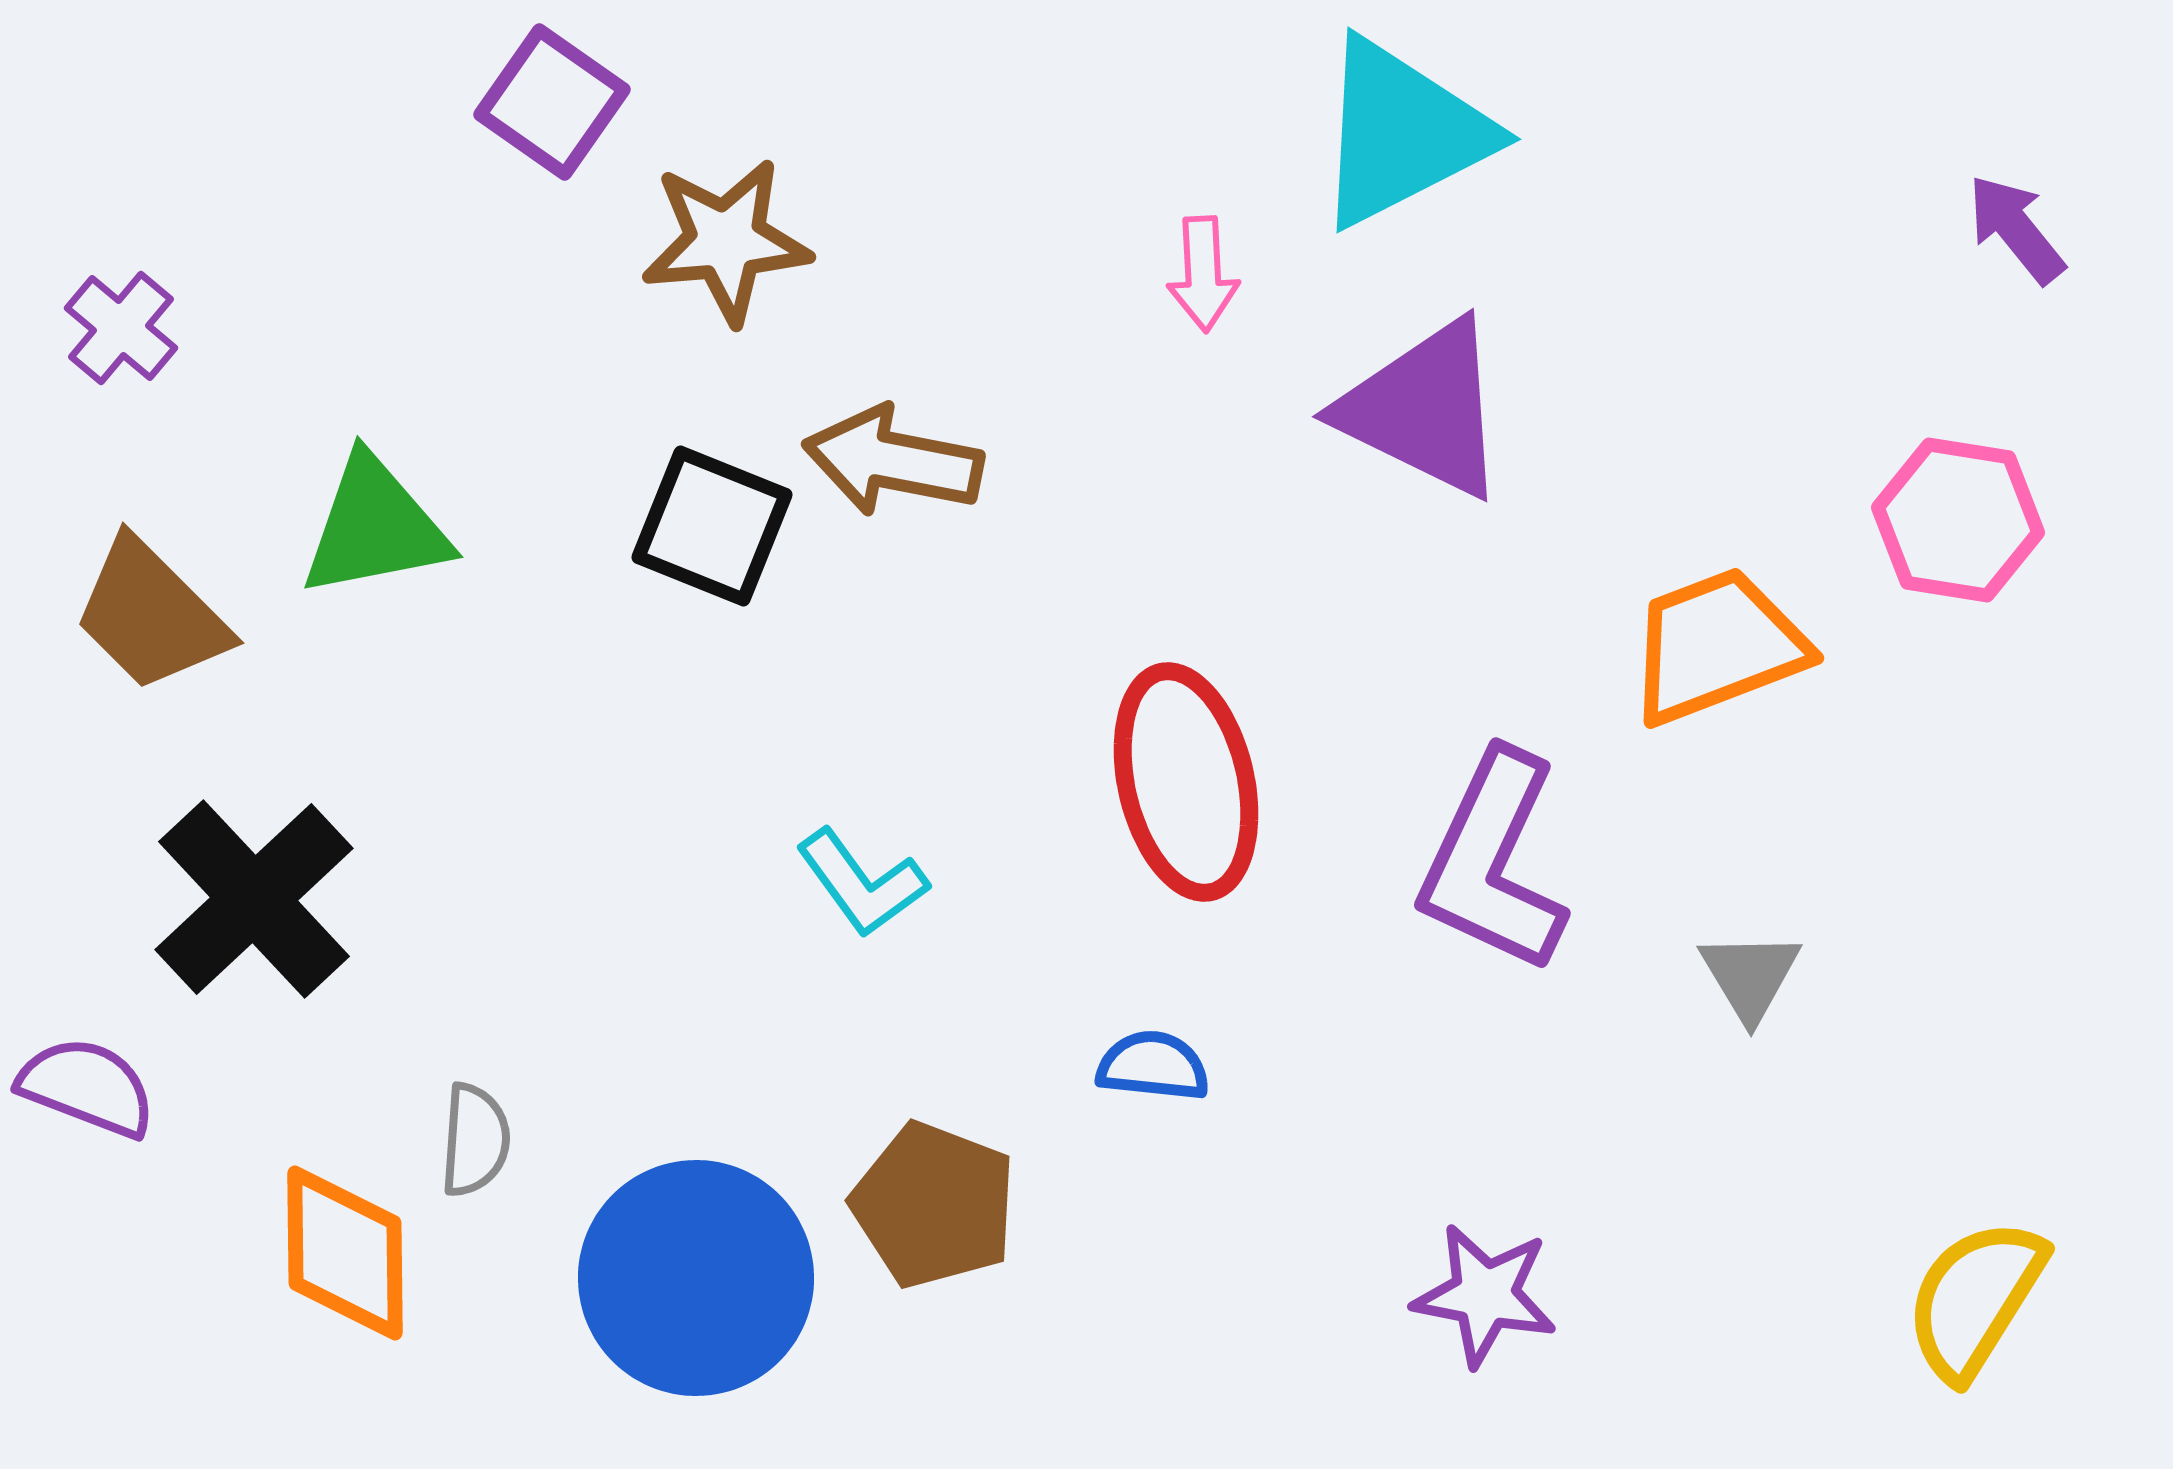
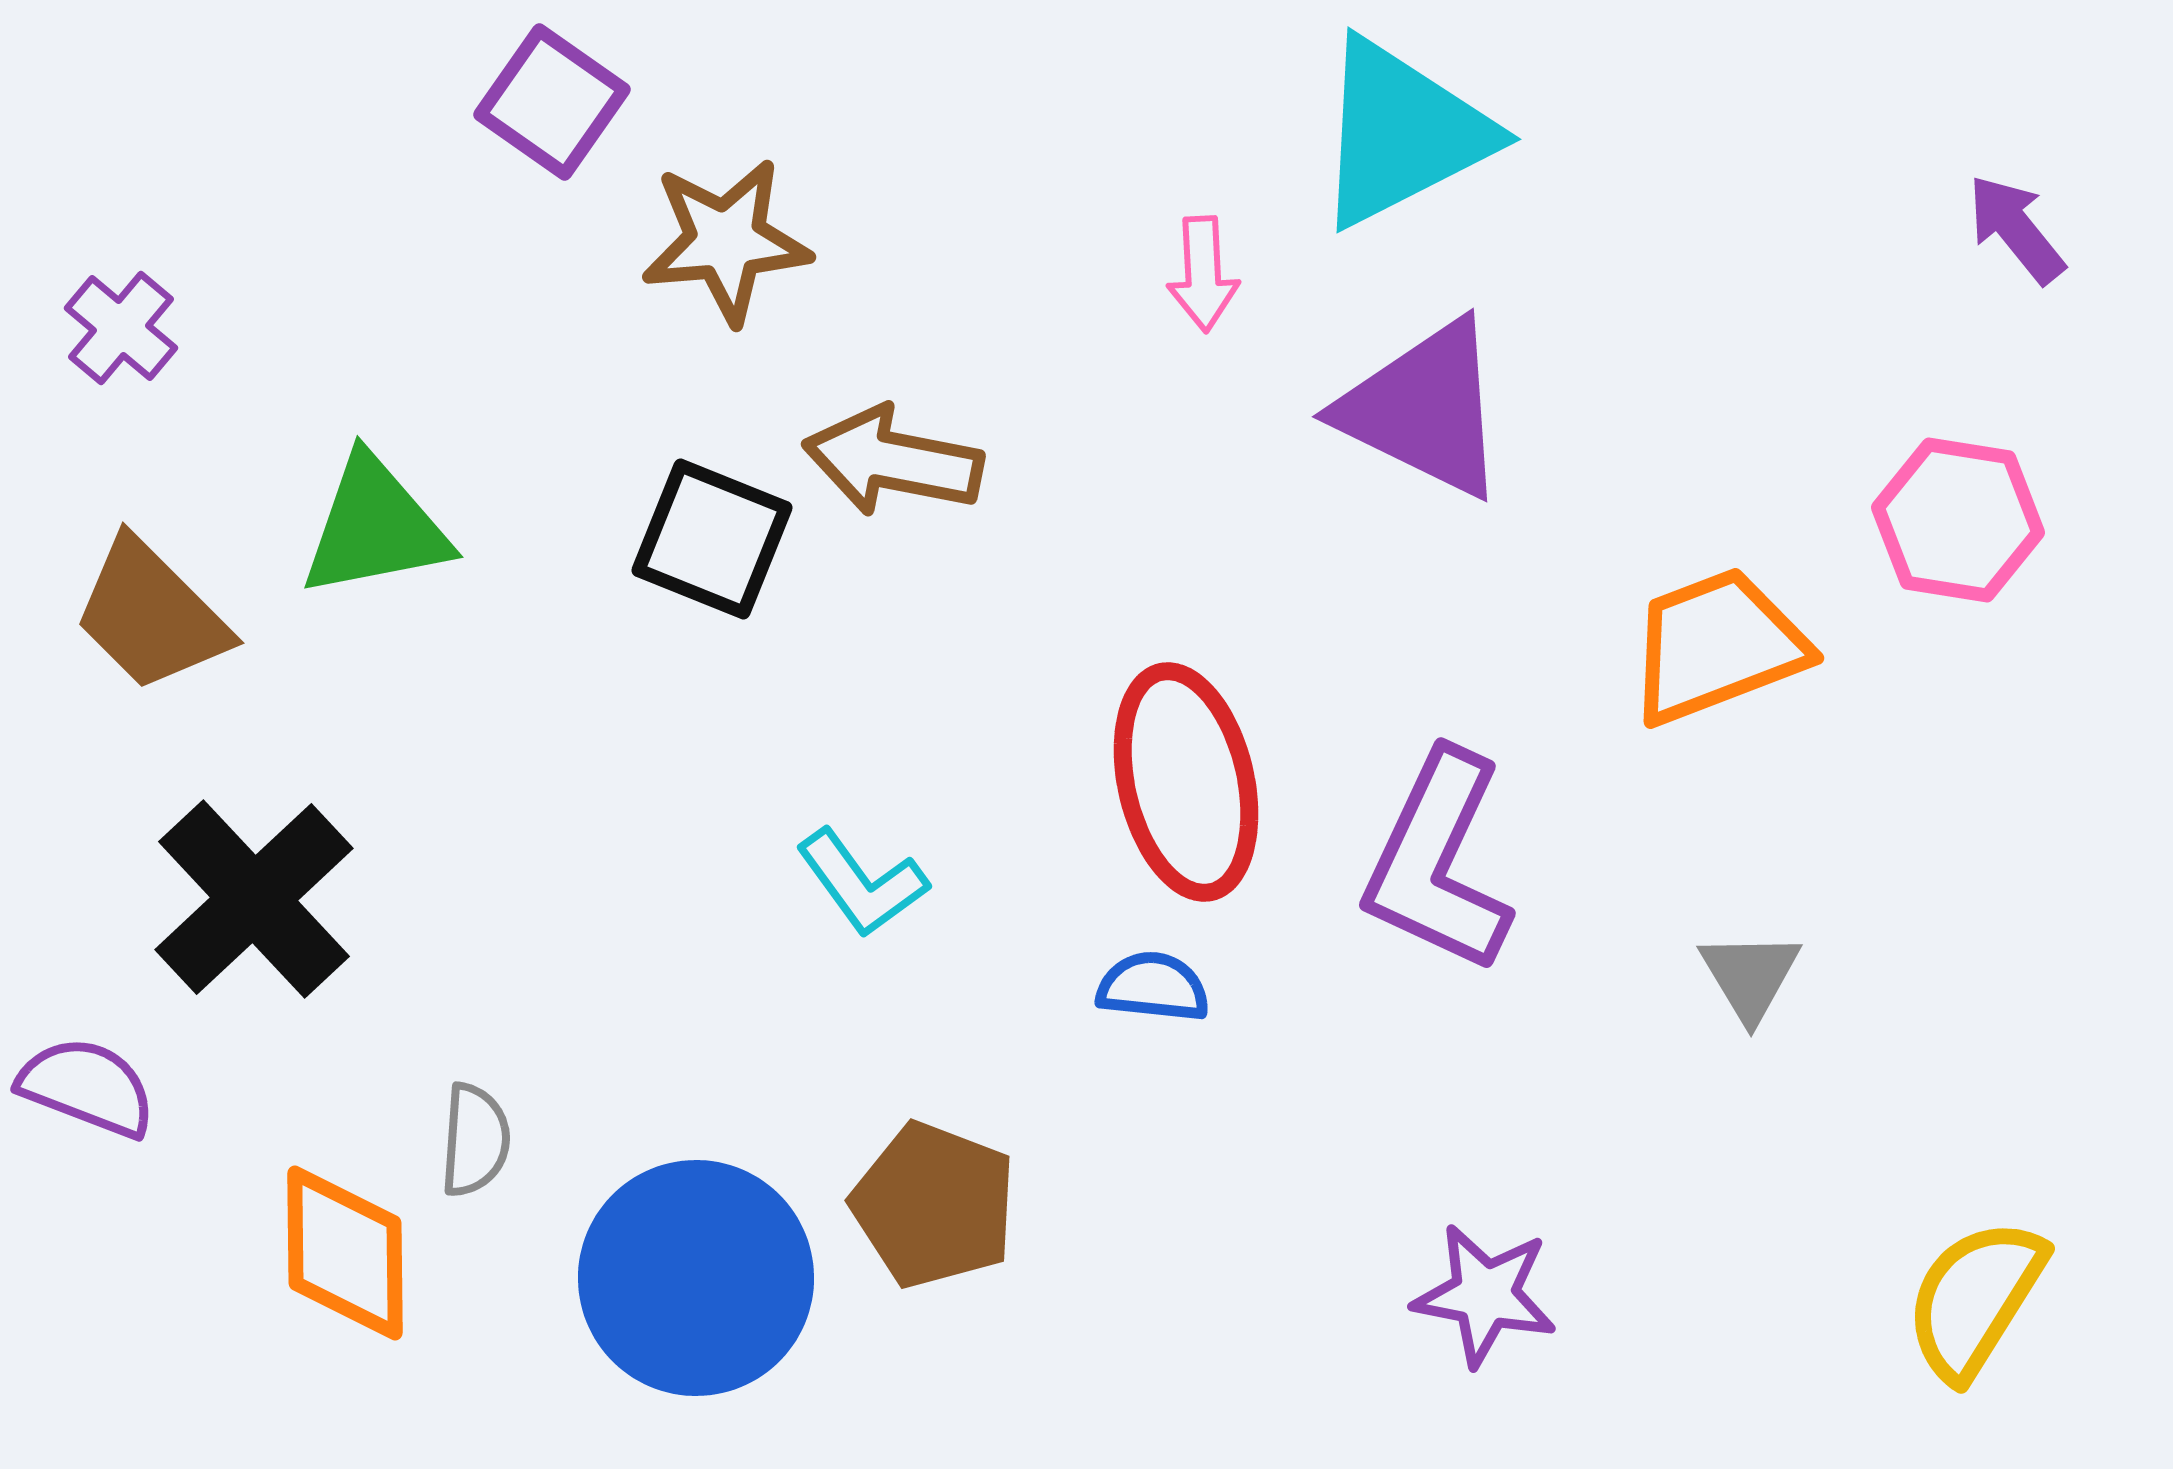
black square: moved 13 px down
purple L-shape: moved 55 px left
blue semicircle: moved 79 px up
